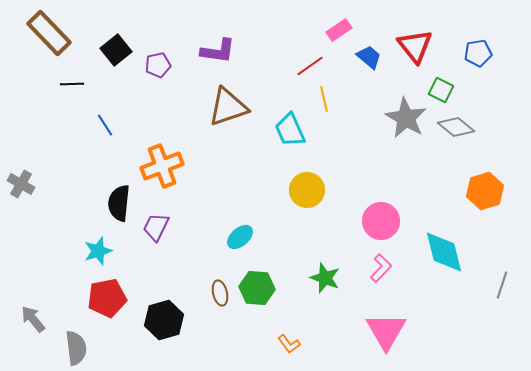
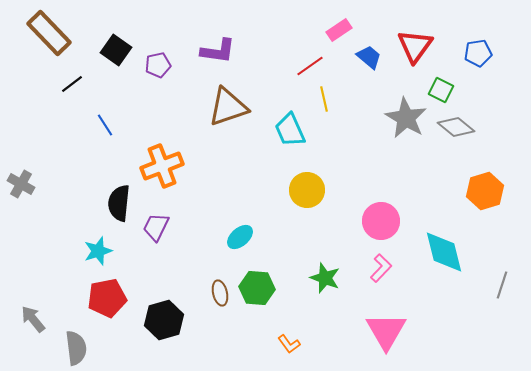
red triangle: rotated 15 degrees clockwise
black square: rotated 16 degrees counterclockwise
black line: rotated 35 degrees counterclockwise
